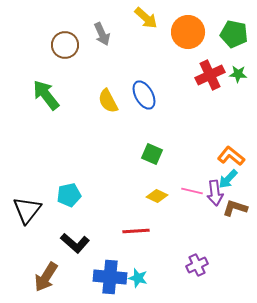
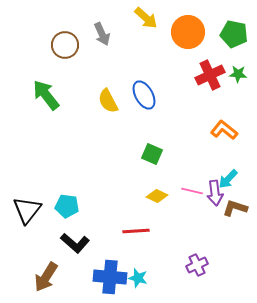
orange L-shape: moved 7 px left, 26 px up
cyan pentagon: moved 2 px left, 11 px down; rotated 20 degrees clockwise
